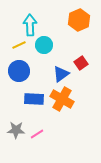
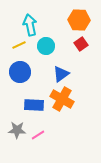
orange hexagon: rotated 25 degrees clockwise
cyan arrow: rotated 10 degrees counterclockwise
cyan circle: moved 2 px right, 1 px down
red square: moved 19 px up
blue circle: moved 1 px right, 1 px down
blue rectangle: moved 6 px down
gray star: moved 1 px right
pink line: moved 1 px right, 1 px down
